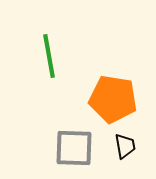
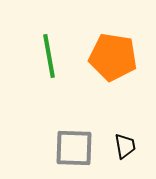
orange pentagon: moved 42 px up
